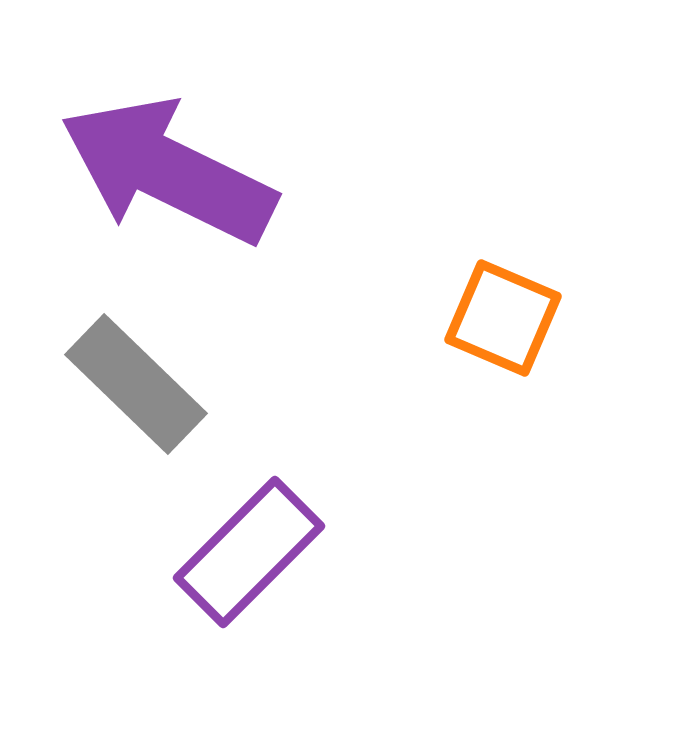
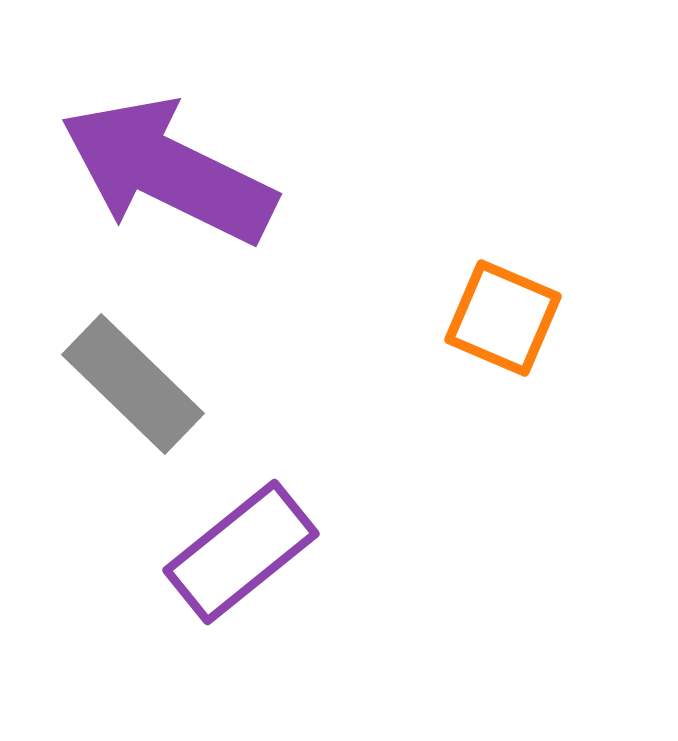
gray rectangle: moved 3 px left
purple rectangle: moved 8 px left; rotated 6 degrees clockwise
